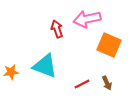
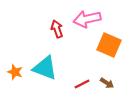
cyan triangle: moved 2 px down
orange star: moved 4 px right; rotated 28 degrees clockwise
brown arrow: rotated 32 degrees counterclockwise
